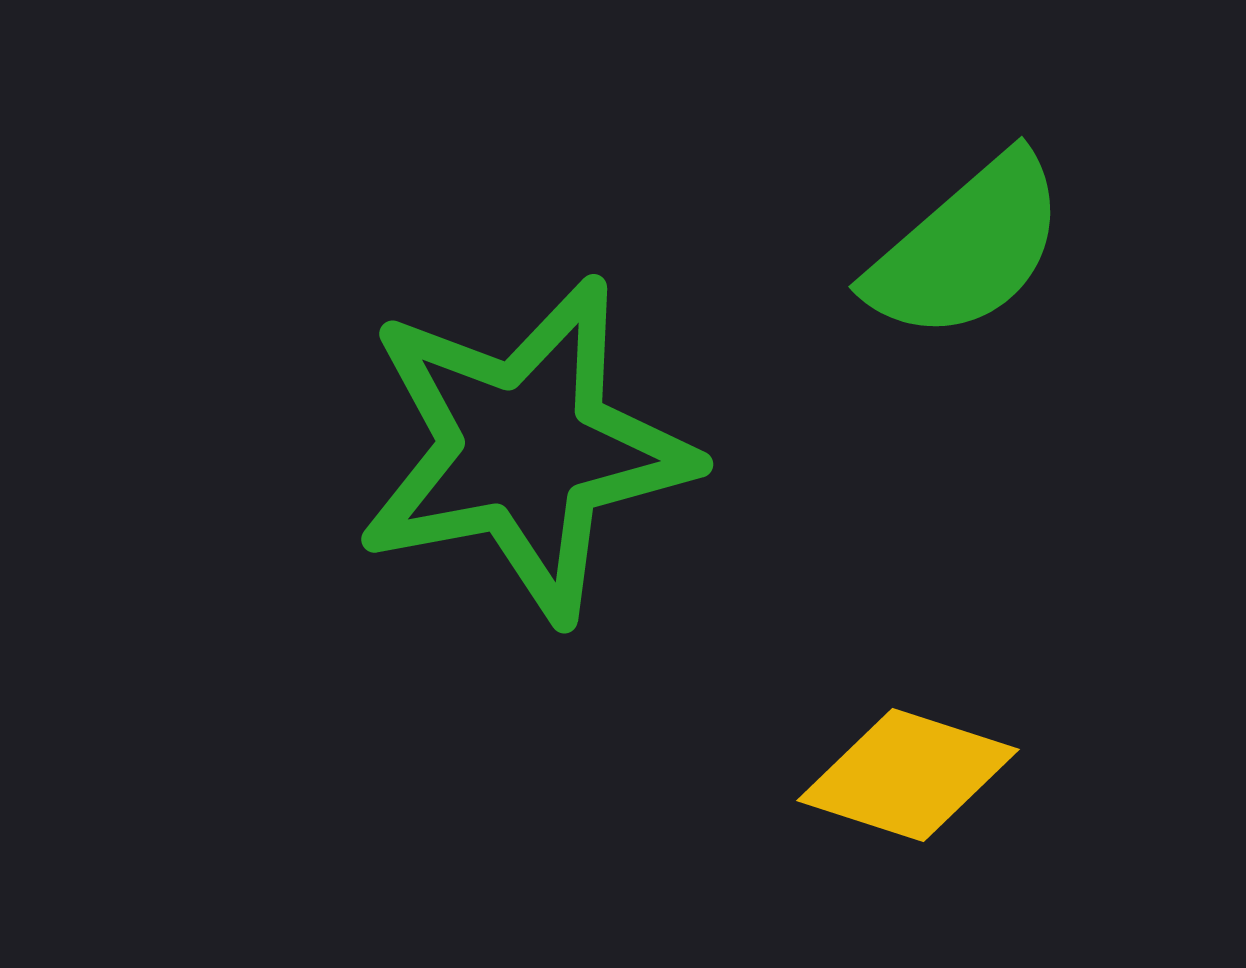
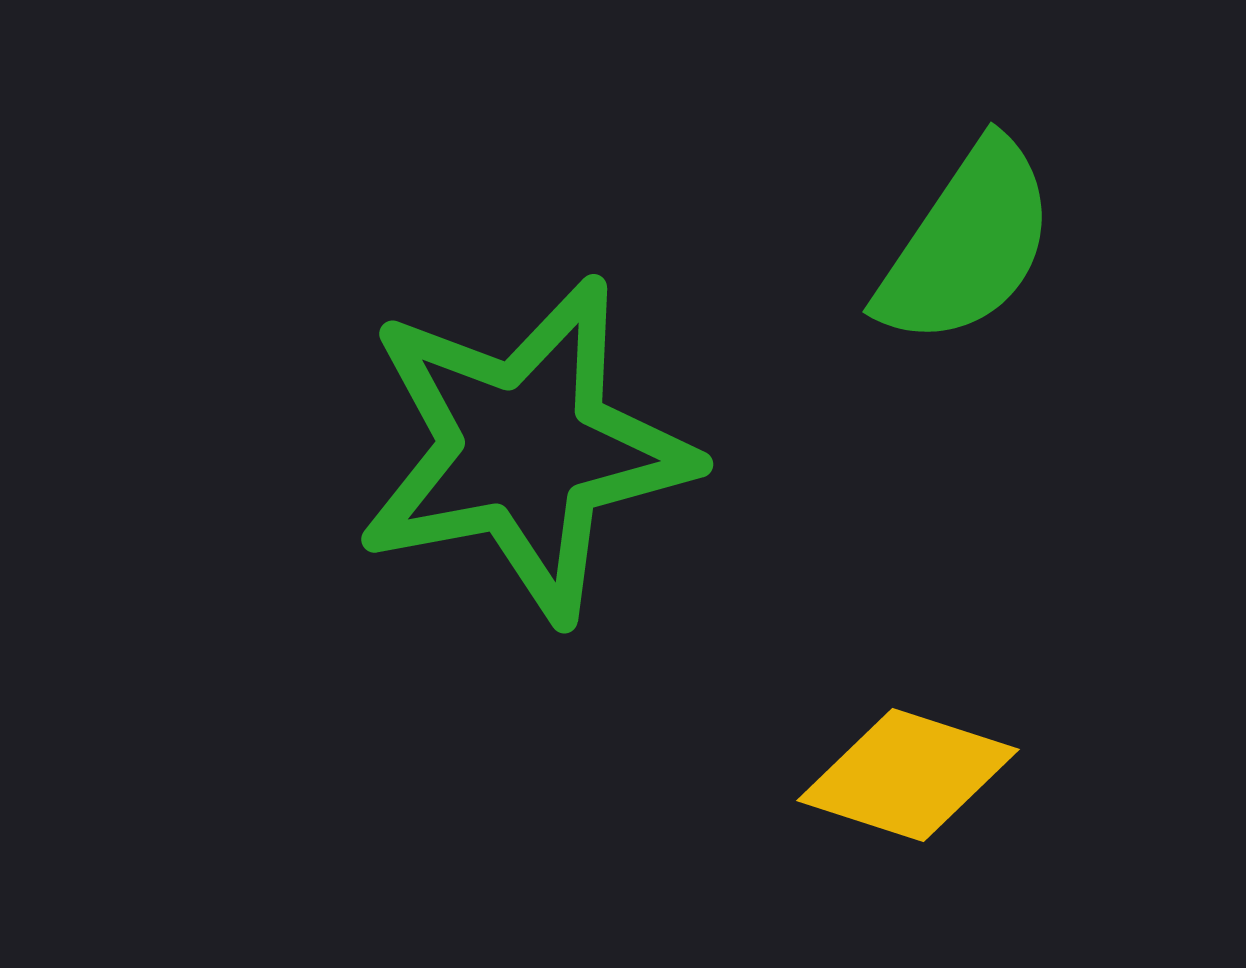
green semicircle: moved 4 px up; rotated 15 degrees counterclockwise
